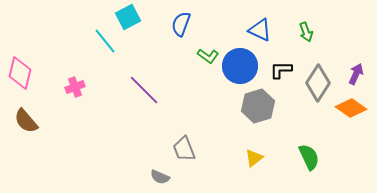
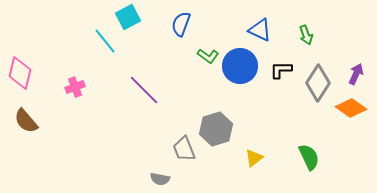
green arrow: moved 3 px down
gray hexagon: moved 42 px left, 23 px down
gray semicircle: moved 2 px down; rotated 12 degrees counterclockwise
